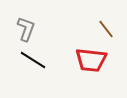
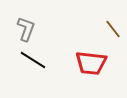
brown line: moved 7 px right
red trapezoid: moved 3 px down
